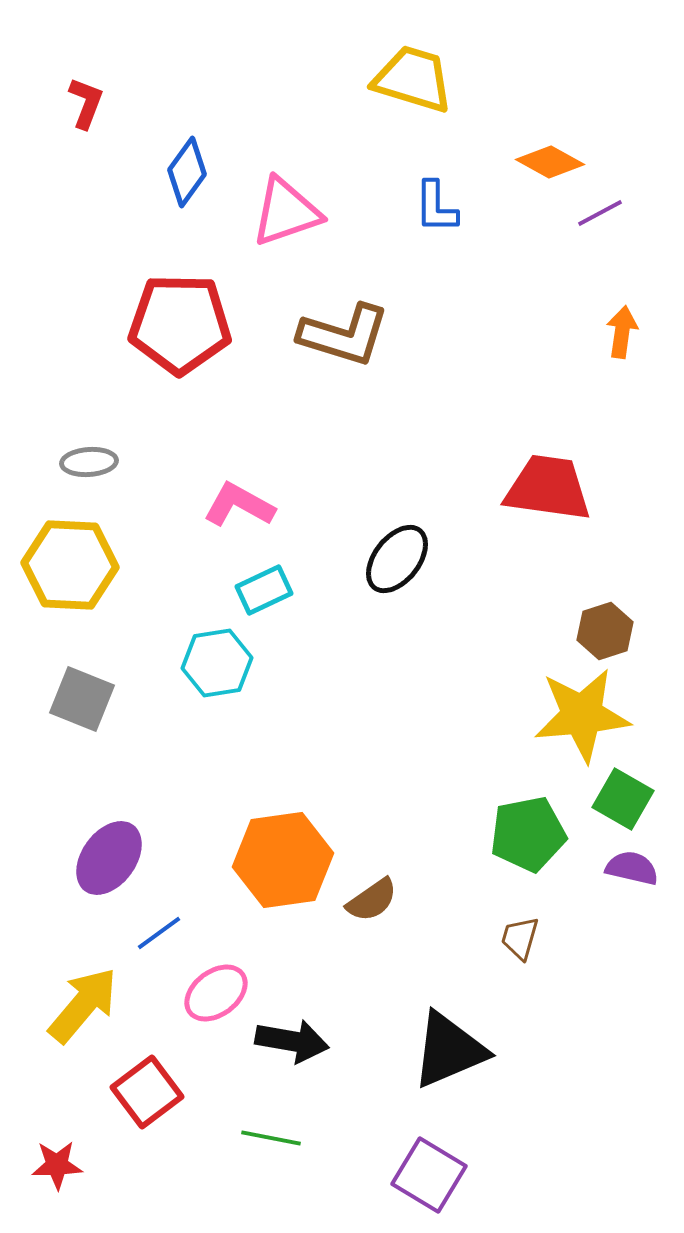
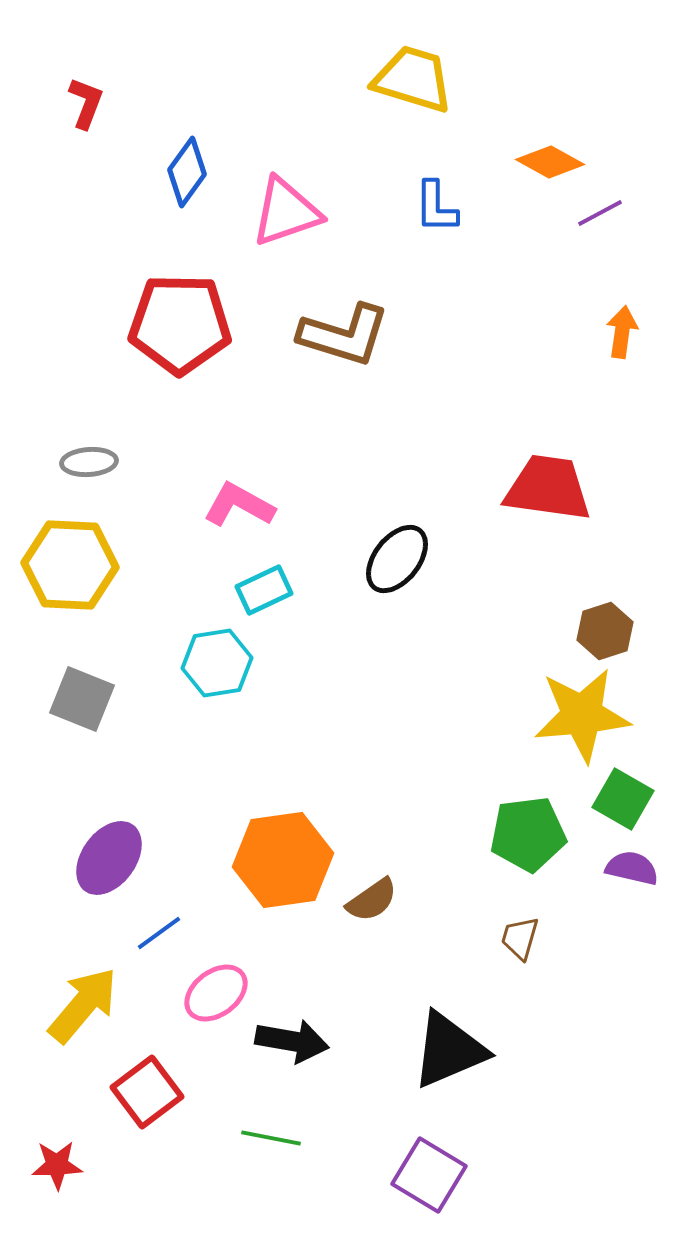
green pentagon: rotated 4 degrees clockwise
